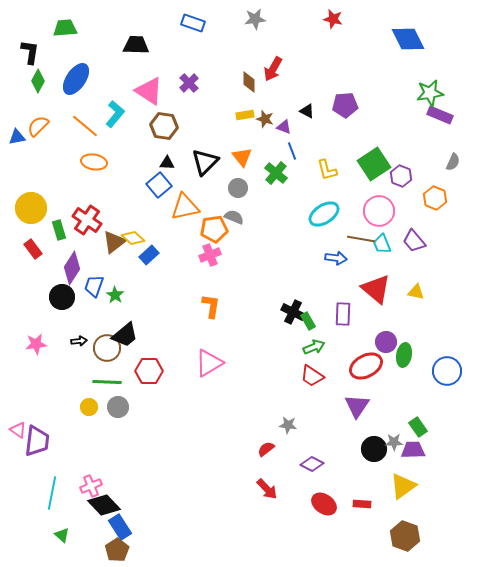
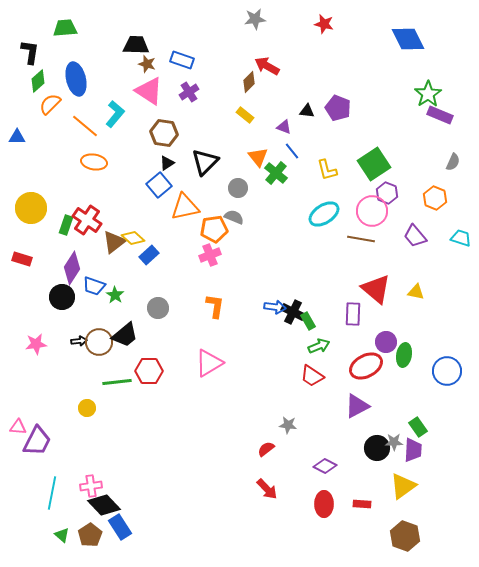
red star at (333, 19): moved 9 px left, 5 px down
blue rectangle at (193, 23): moved 11 px left, 37 px down
red arrow at (273, 69): moved 6 px left, 3 px up; rotated 90 degrees clockwise
blue ellipse at (76, 79): rotated 48 degrees counterclockwise
green diamond at (38, 81): rotated 20 degrees clockwise
brown diamond at (249, 82): rotated 45 degrees clockwise
purple cross at (189, 83): moved 9 px down; rotated 12 degrees clockwise
green star at (430, 93): moved 2 px left, 1 px down; rotated 24 degrees counterclockwise
purple pentagon at (345, 105): moved 7 px left, 3 px down; rotated 25 degrees clockwise
black triangle at (307, 111): rotated 21 degrees counterclockwise
yellow rectangle at (245, 115): rotated 48 degrees clockwise
brown star at (265, 119): moved 118 px left, 55 px up
orange semicircle at (38, 126): moved 12 px right, 22 px up
brown hexagon at (164, 126): moved 7 px down
blue triangle at (17, 137): rotated 12 degrees clockwise
blue line at (292, 151): rotated 18 degrees counterclockwise
orange triangle at (242, 157): moved 16 px right
black triangle at (167, 163): rotated 35 degrees counterclockwise
purple hexagon at (401, 176): moved 14 px left, 17 px down
pink circle at (379, 211): moved 7 px left
green rectangle at (59, 230): moved 7 px right, 5 px up; rotated 36 degrees clockwise
purple trapezoid at (414, 241): moved 1 px right, 5 px up
cyan trapezoid at (382, 244): moved 79 px right, 6 px up; rotated 130 degrees clockwise
red rectangle at (33, 249): moved 11 px left, 10 px down; rotated 36 degrees counterclockwise
blue arrow at (336, 258): moved 61 px left, 49 px down
blue trapezoid at (94, 286): rotated 90 degrees counterclockwise
orange L-shape at (211, 306): moved 4 px right
purple rectangle at (343, 314): moved 10 px right
green arrow at (314, 347): moved 5 px right, 1 px up
brown circle at (107, 348): moved 8 px left, 6 px up
green line at (107, 382): moved 10 px right; rotated 8 degrees counterclockwise
purple triangle at (357, 406): rotated 28 degrees clockwise
yellow circle at (89, 407): moved 2 px left, 1 px down
gray circle at (118, 407): moved 40 px right, 99 px up
pink triangle at (18, 430): moved 3 px up; rotated 30 degrees counterclockwise
purple trapezoid at (37, 441): rotated 20 degrees clockwise
black circle at (374, 449): moved 3 px right, 1 px up
purple trapezoid at (413, 450): rotated 95 degrees clockwise
purple diamond at (312, 464): moved 13 px right, 2 px down
pink cross at (91, 486): rotated 15 degrees clockwise
red ellipse at (324, 504): rotated 55 degrees clockwise
brown pentagon at (117, 550): moved 27 px left, 15 px up
